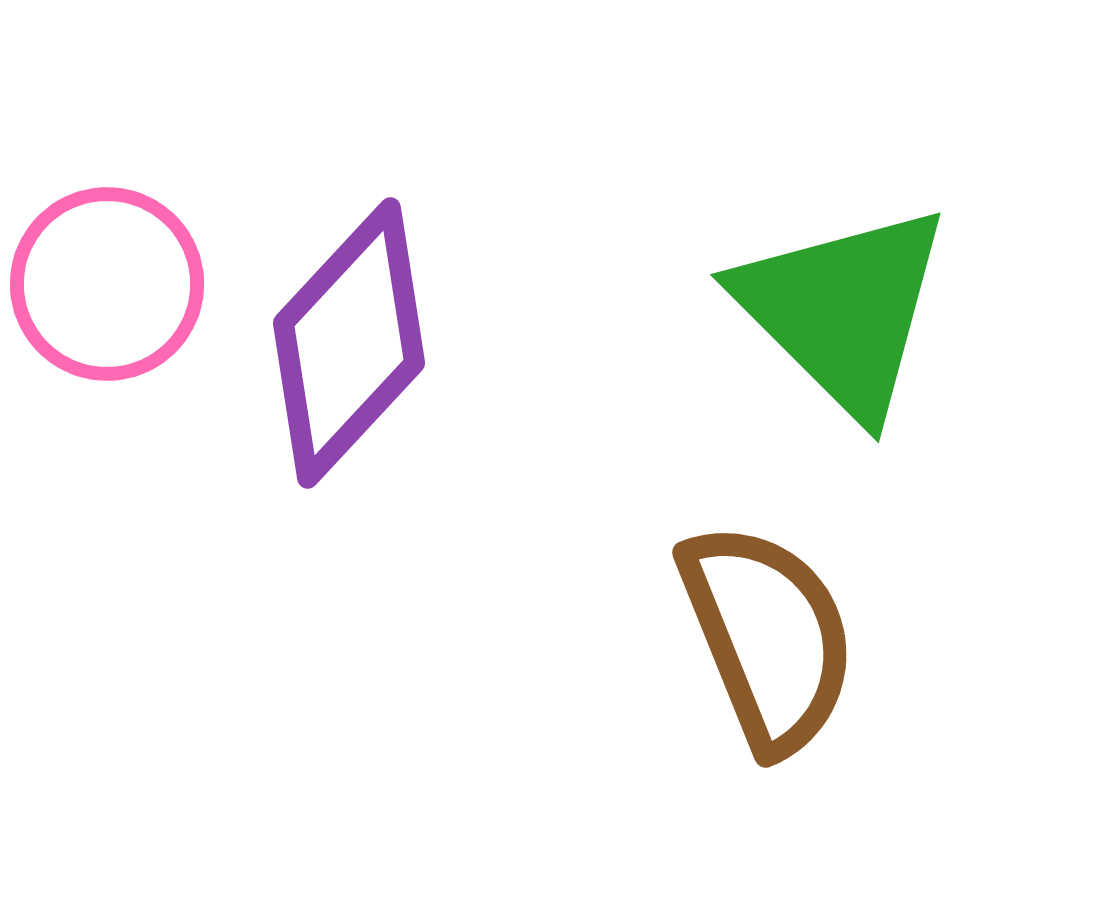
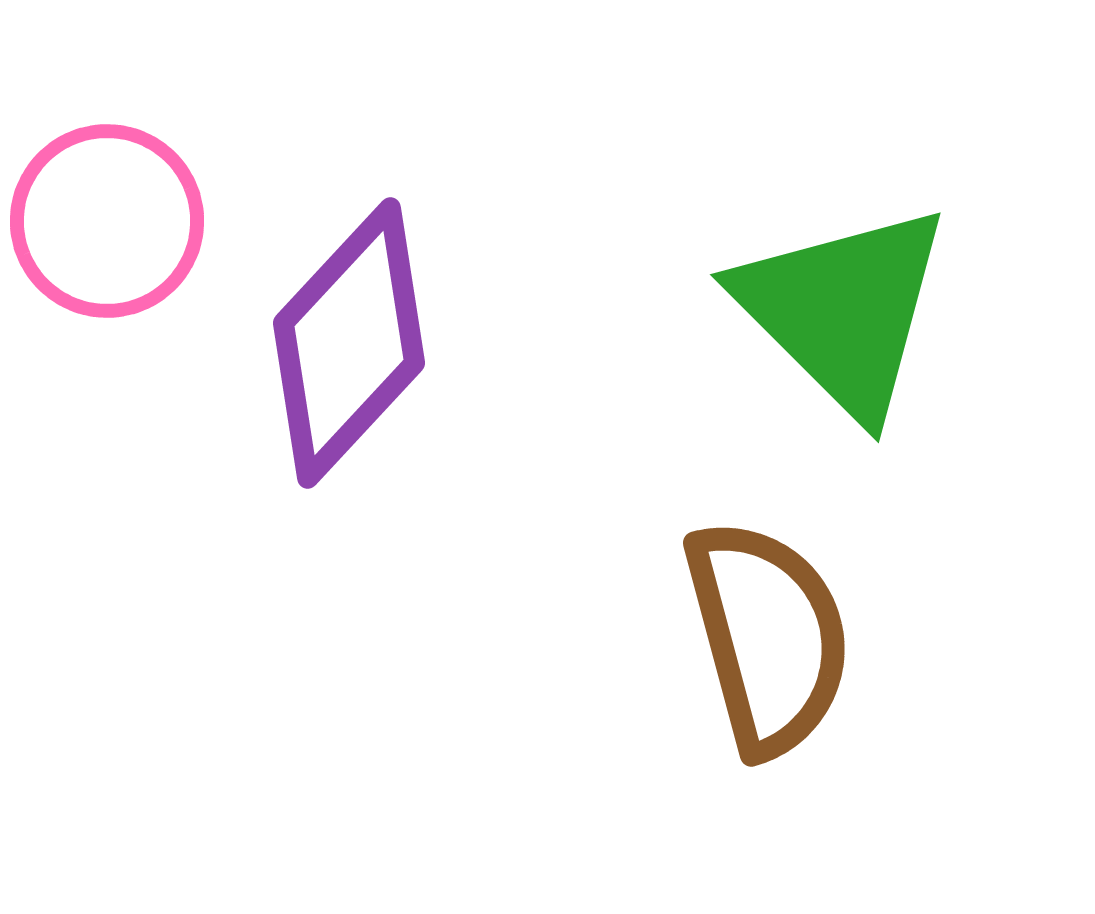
pink circle: moved 63 px up
brown semicircle: rotated 7 degrees clockwise
